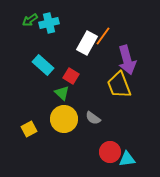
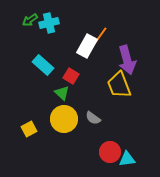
orange line: moved 3 px left
white rectangle: moved 3 px down
